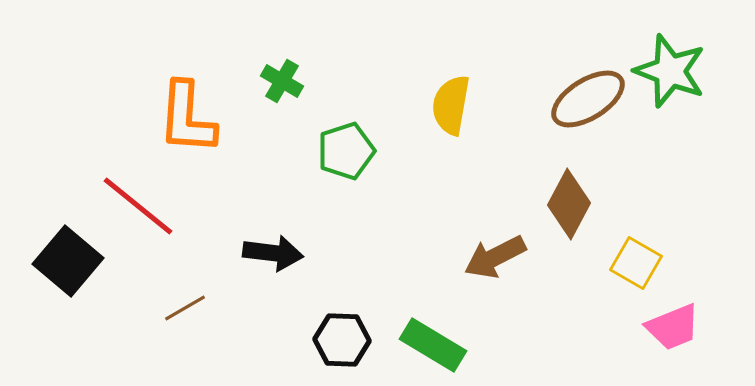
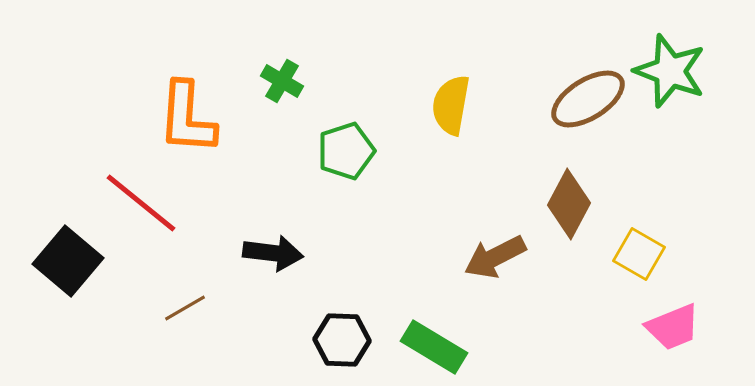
red line: moved 3 px right, 3 px up
yellow square: moved 3 px right, 9 px up
green rectangle: moved 1 px right, 2 px down
